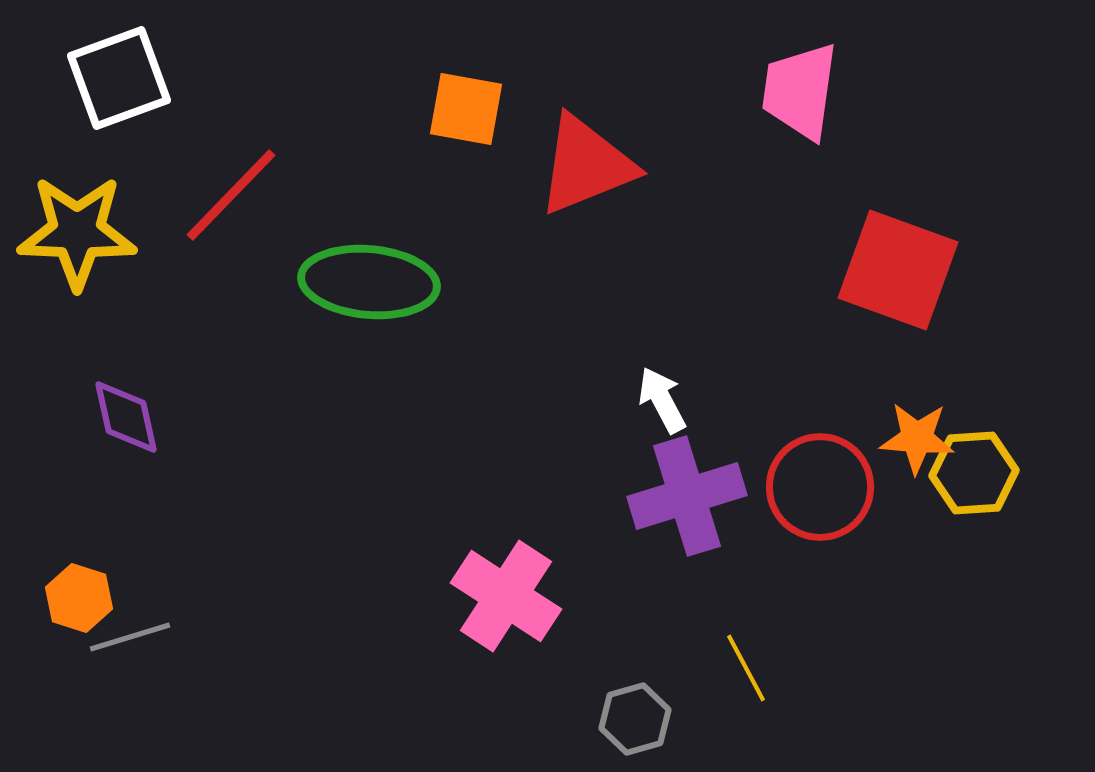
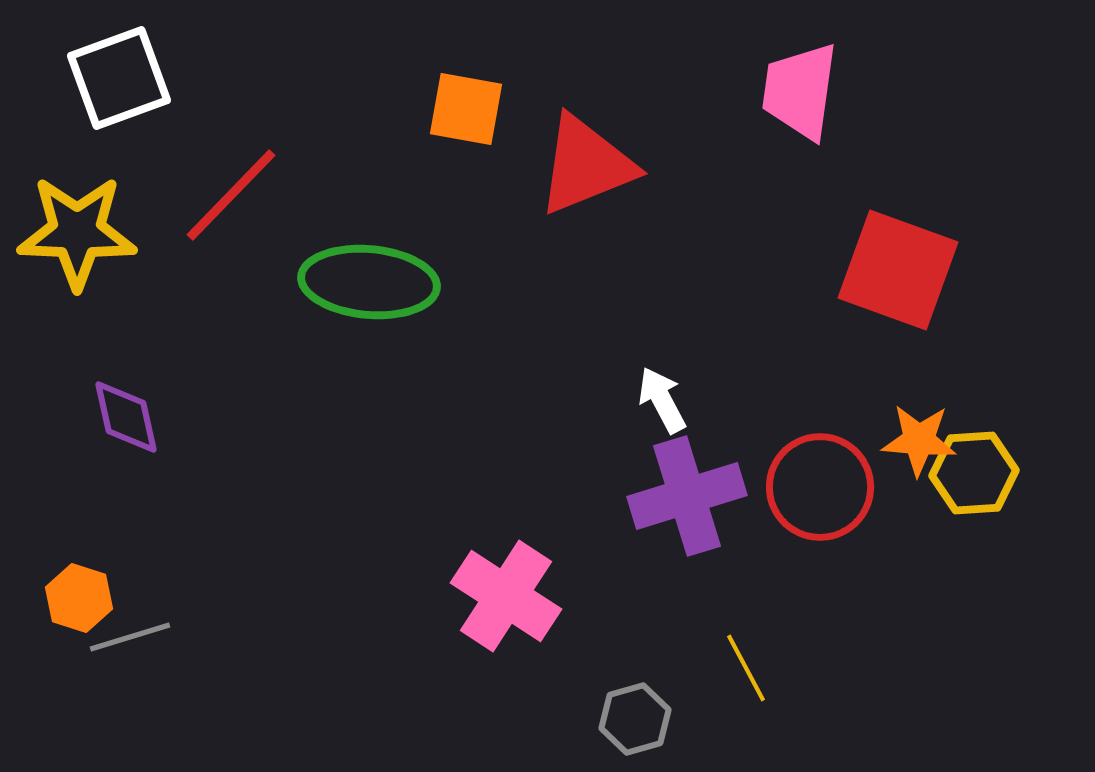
orange star: moved 2 px right, 2 px down
